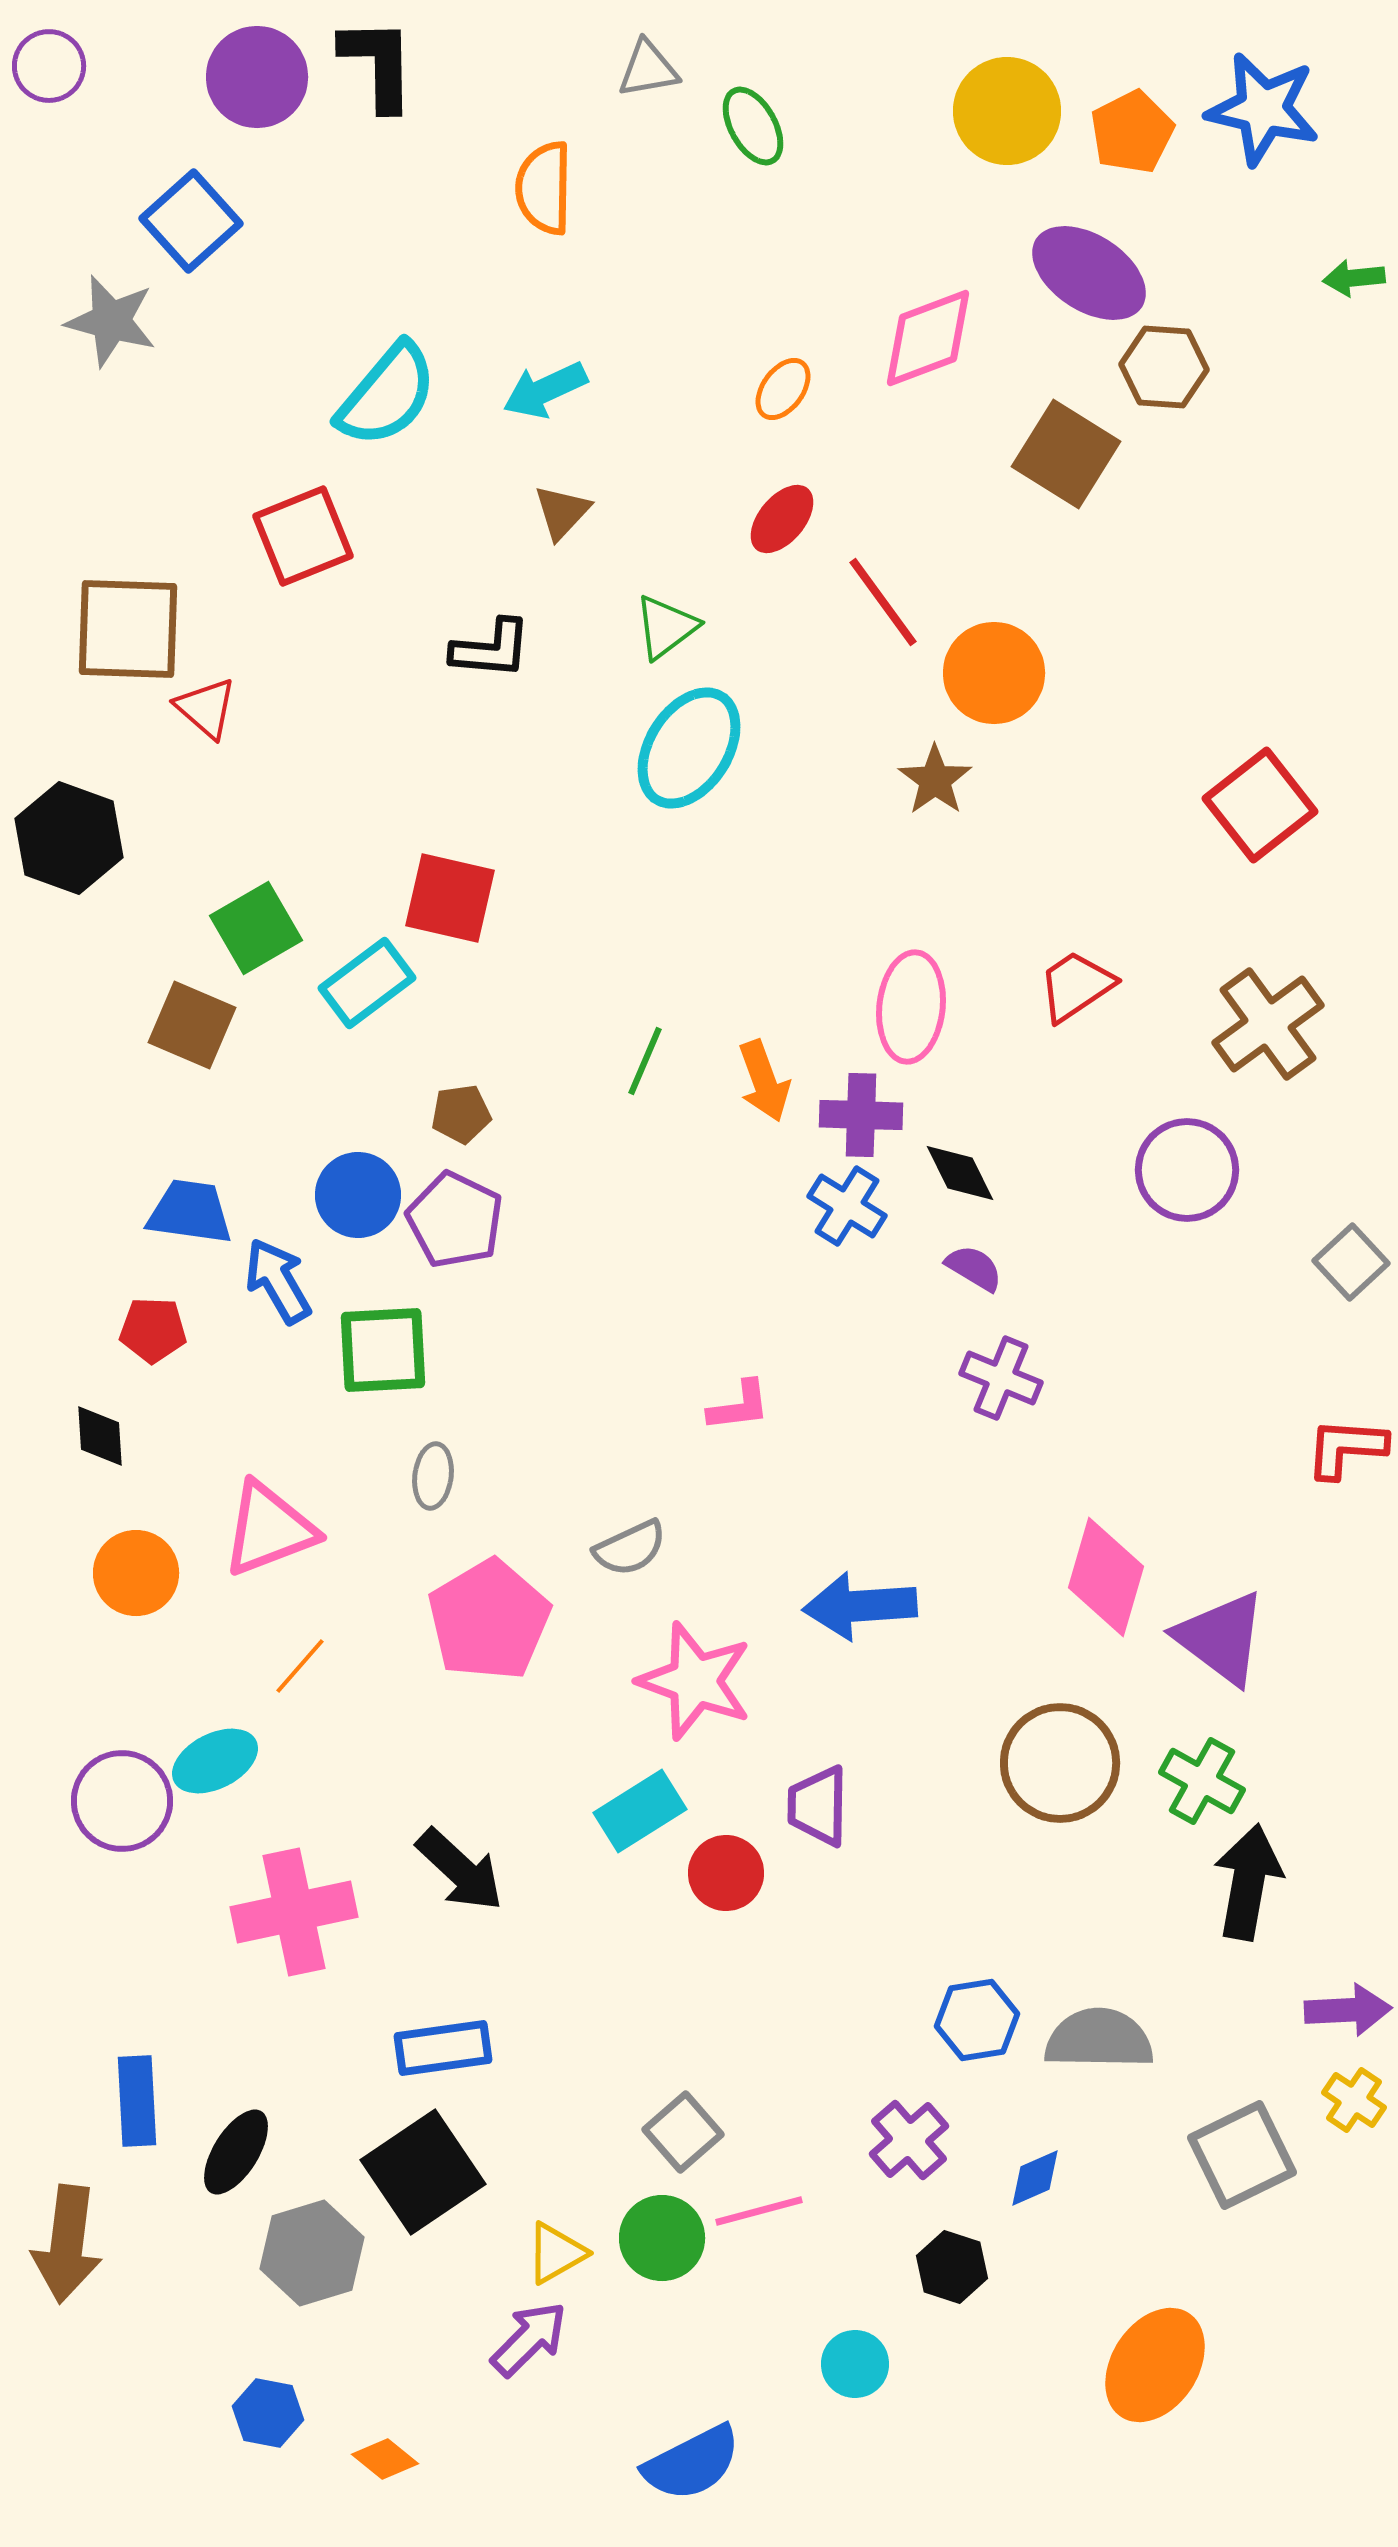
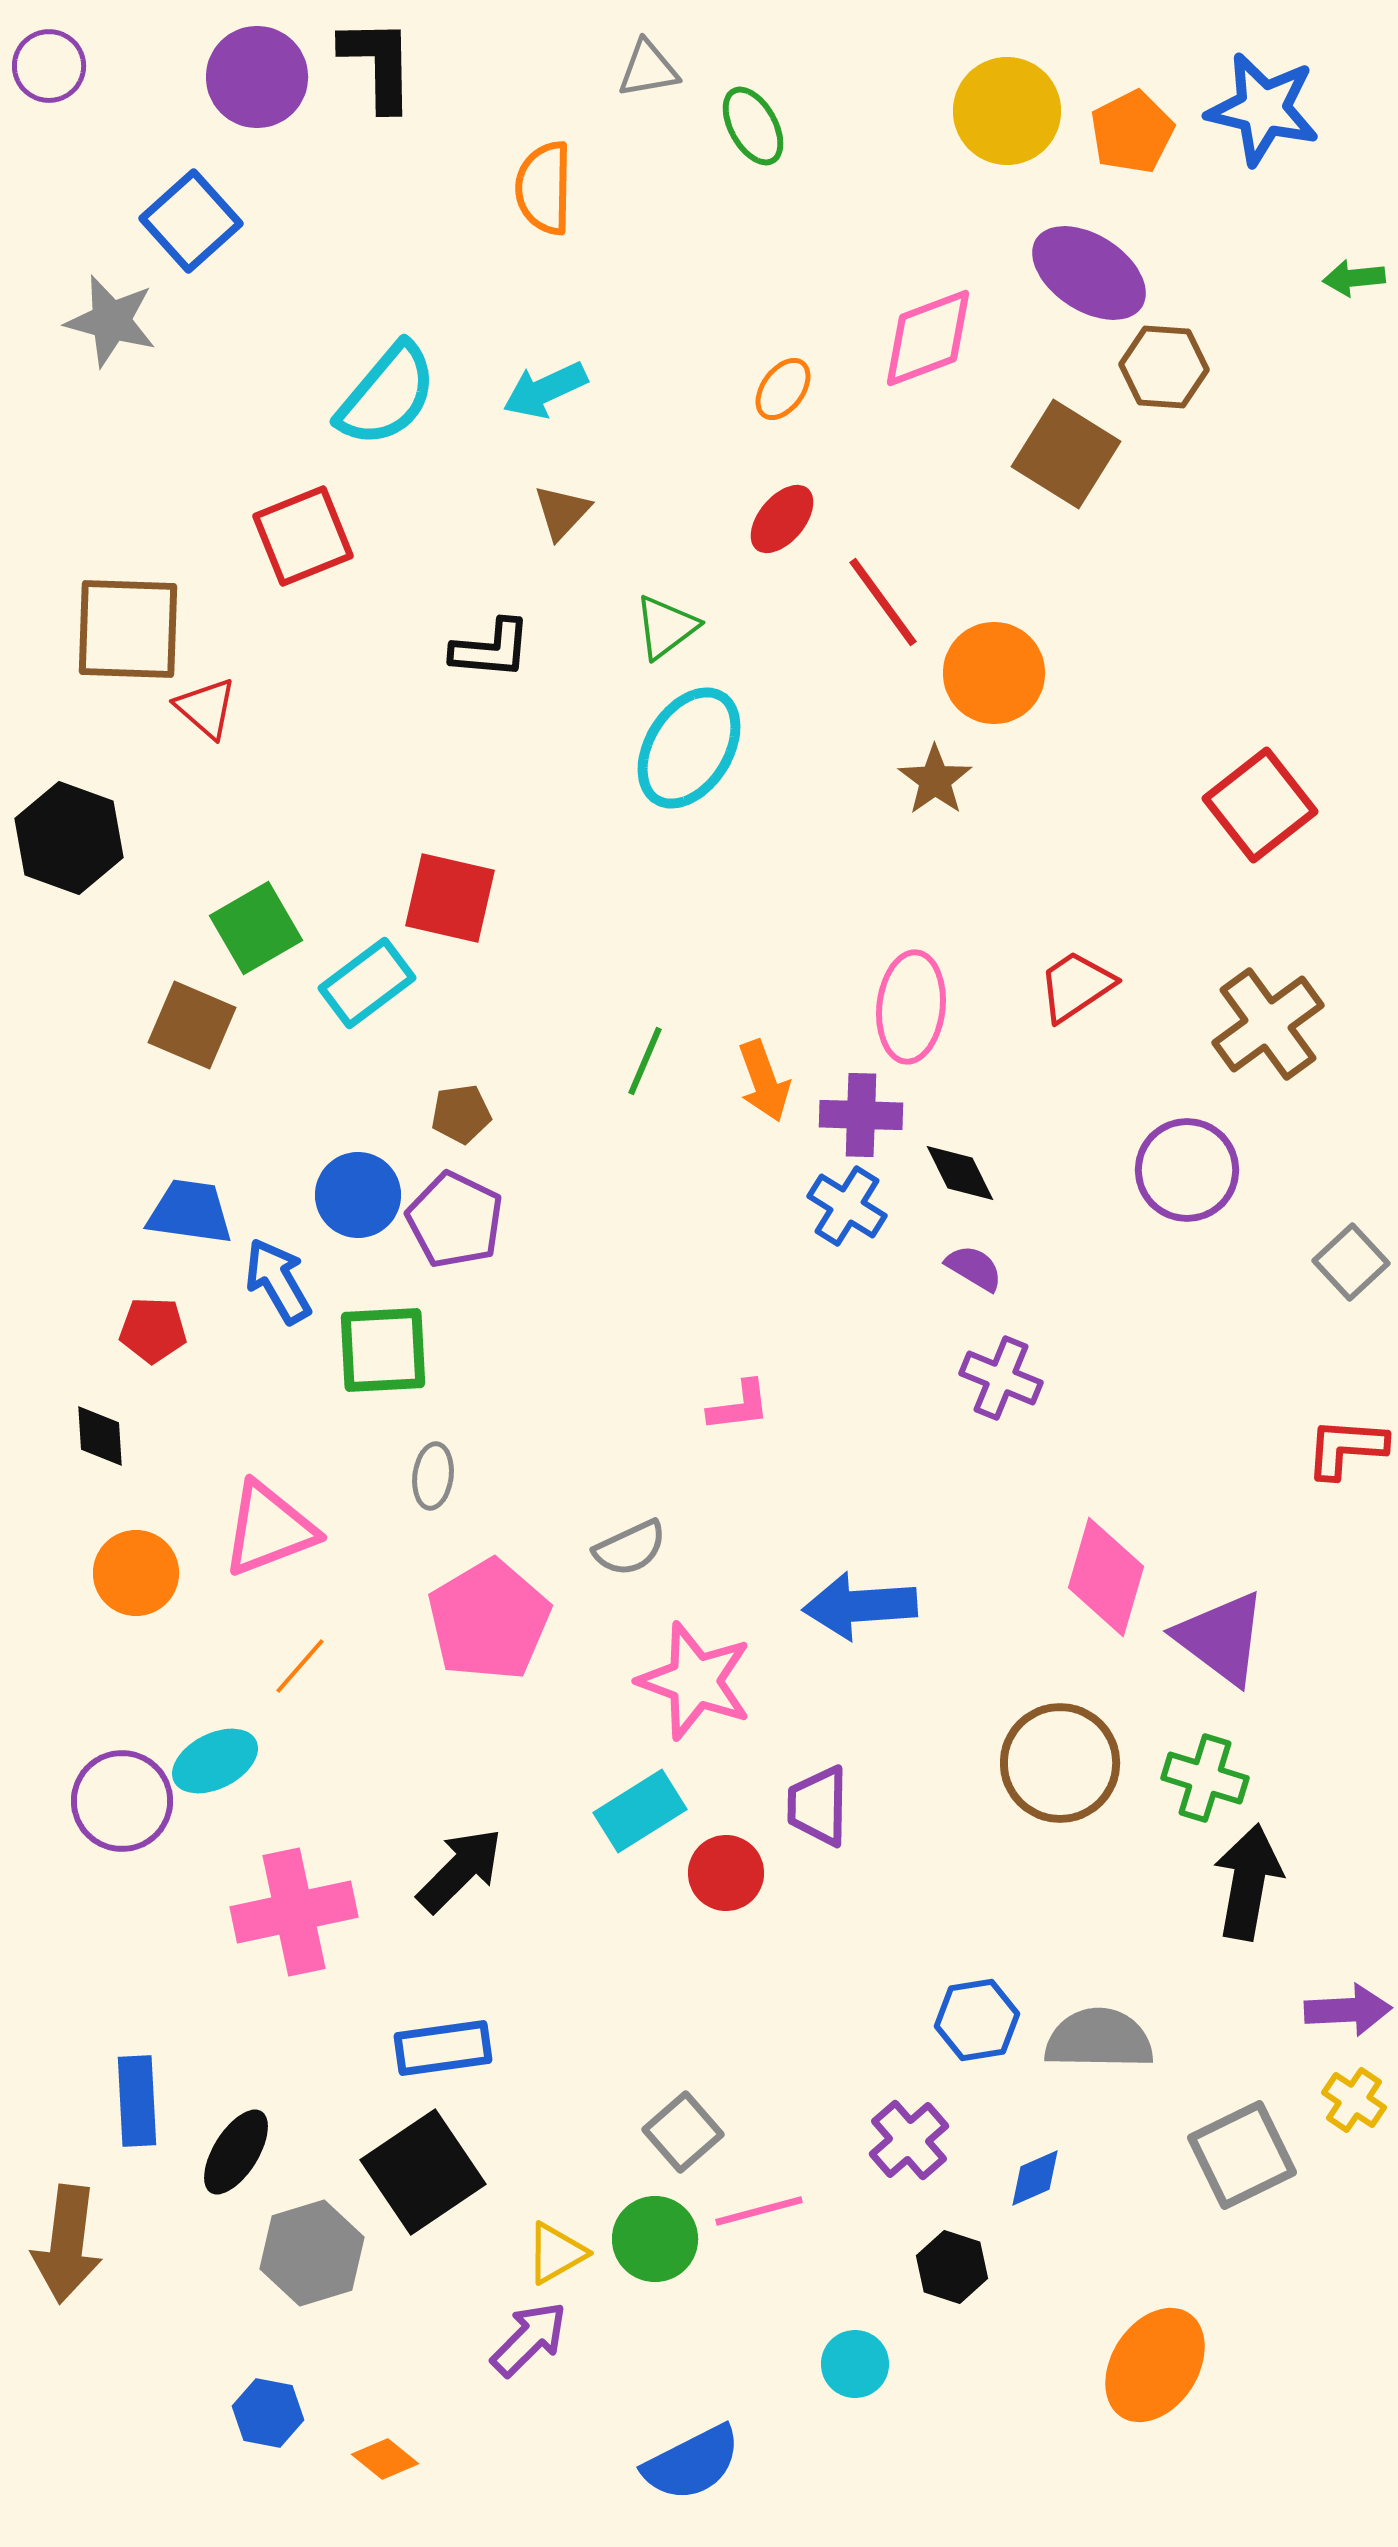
green cross at (1202, 1781): moved 3 px right, 3 px up; rotated 12 degrees counterclockwise
black arrow at (460, 1870): rotated 88 degrees counterclockwise
green circle at (662, 2238): moved 7 px left, 1 px down
